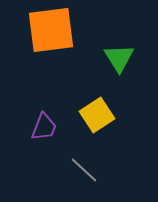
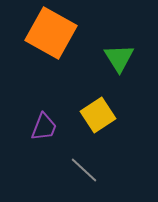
orange square: moved 3 px down; rotated 36 degrees clockwise
yellow square: moved 1 px right
